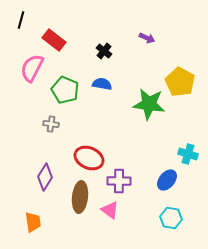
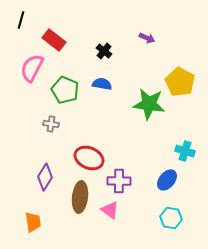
cyan cross: moved 3 px left, 3 px up
